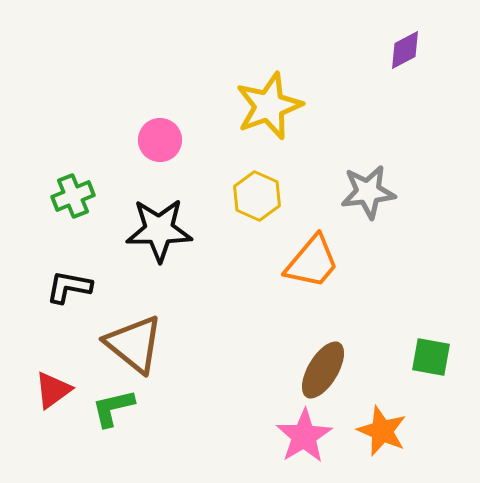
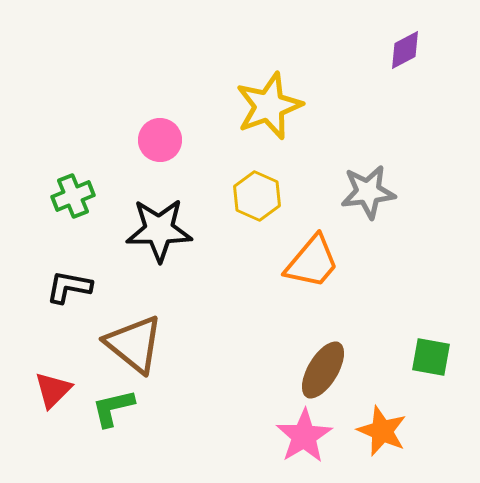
red triangle: rotated 9 degrees counterclockwise
